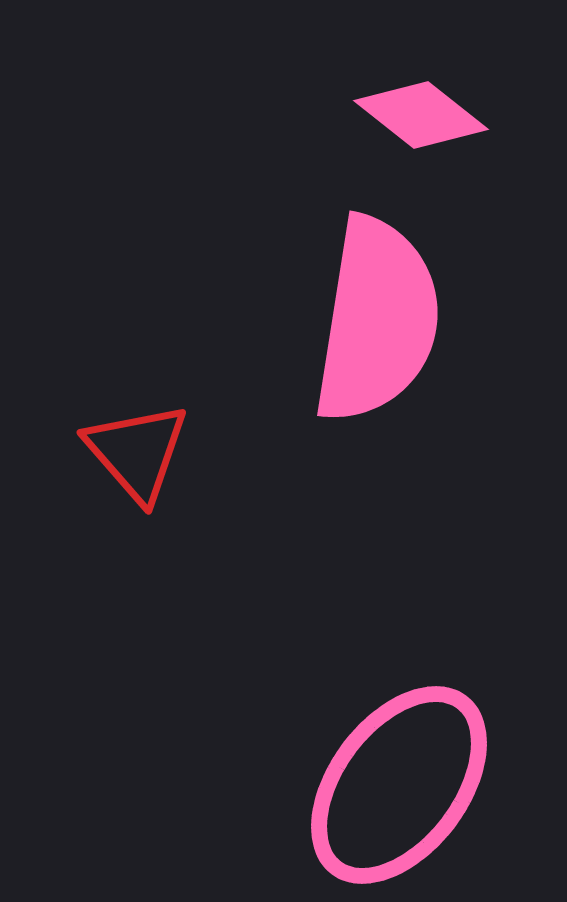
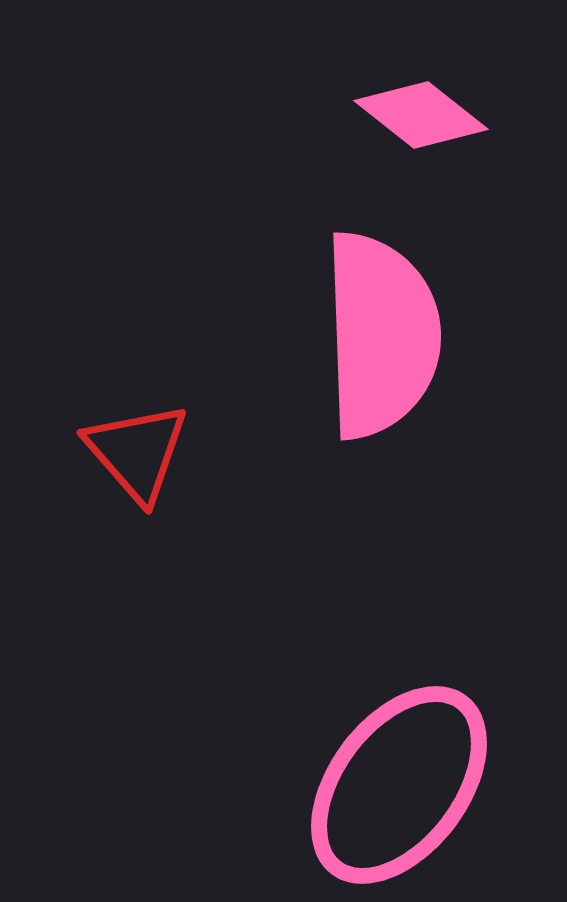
pink semicircle: moved 4 px right, 15 px down; rotated 11 degrees counterclockwise
